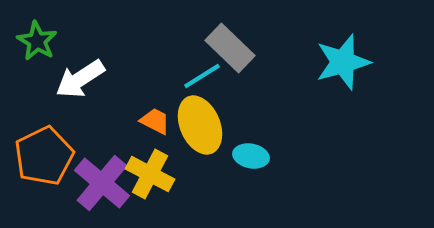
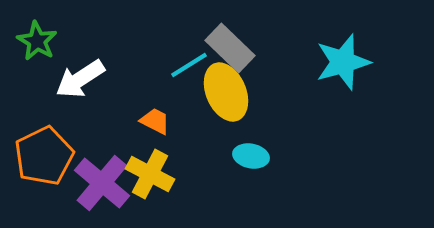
cyan line: moved 13 px left, 11 px up
yellow ellipse: moved 26 px right, 33 px up
